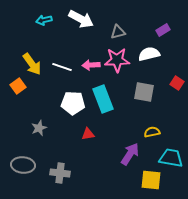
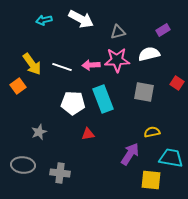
gray star: moved 4 px down
